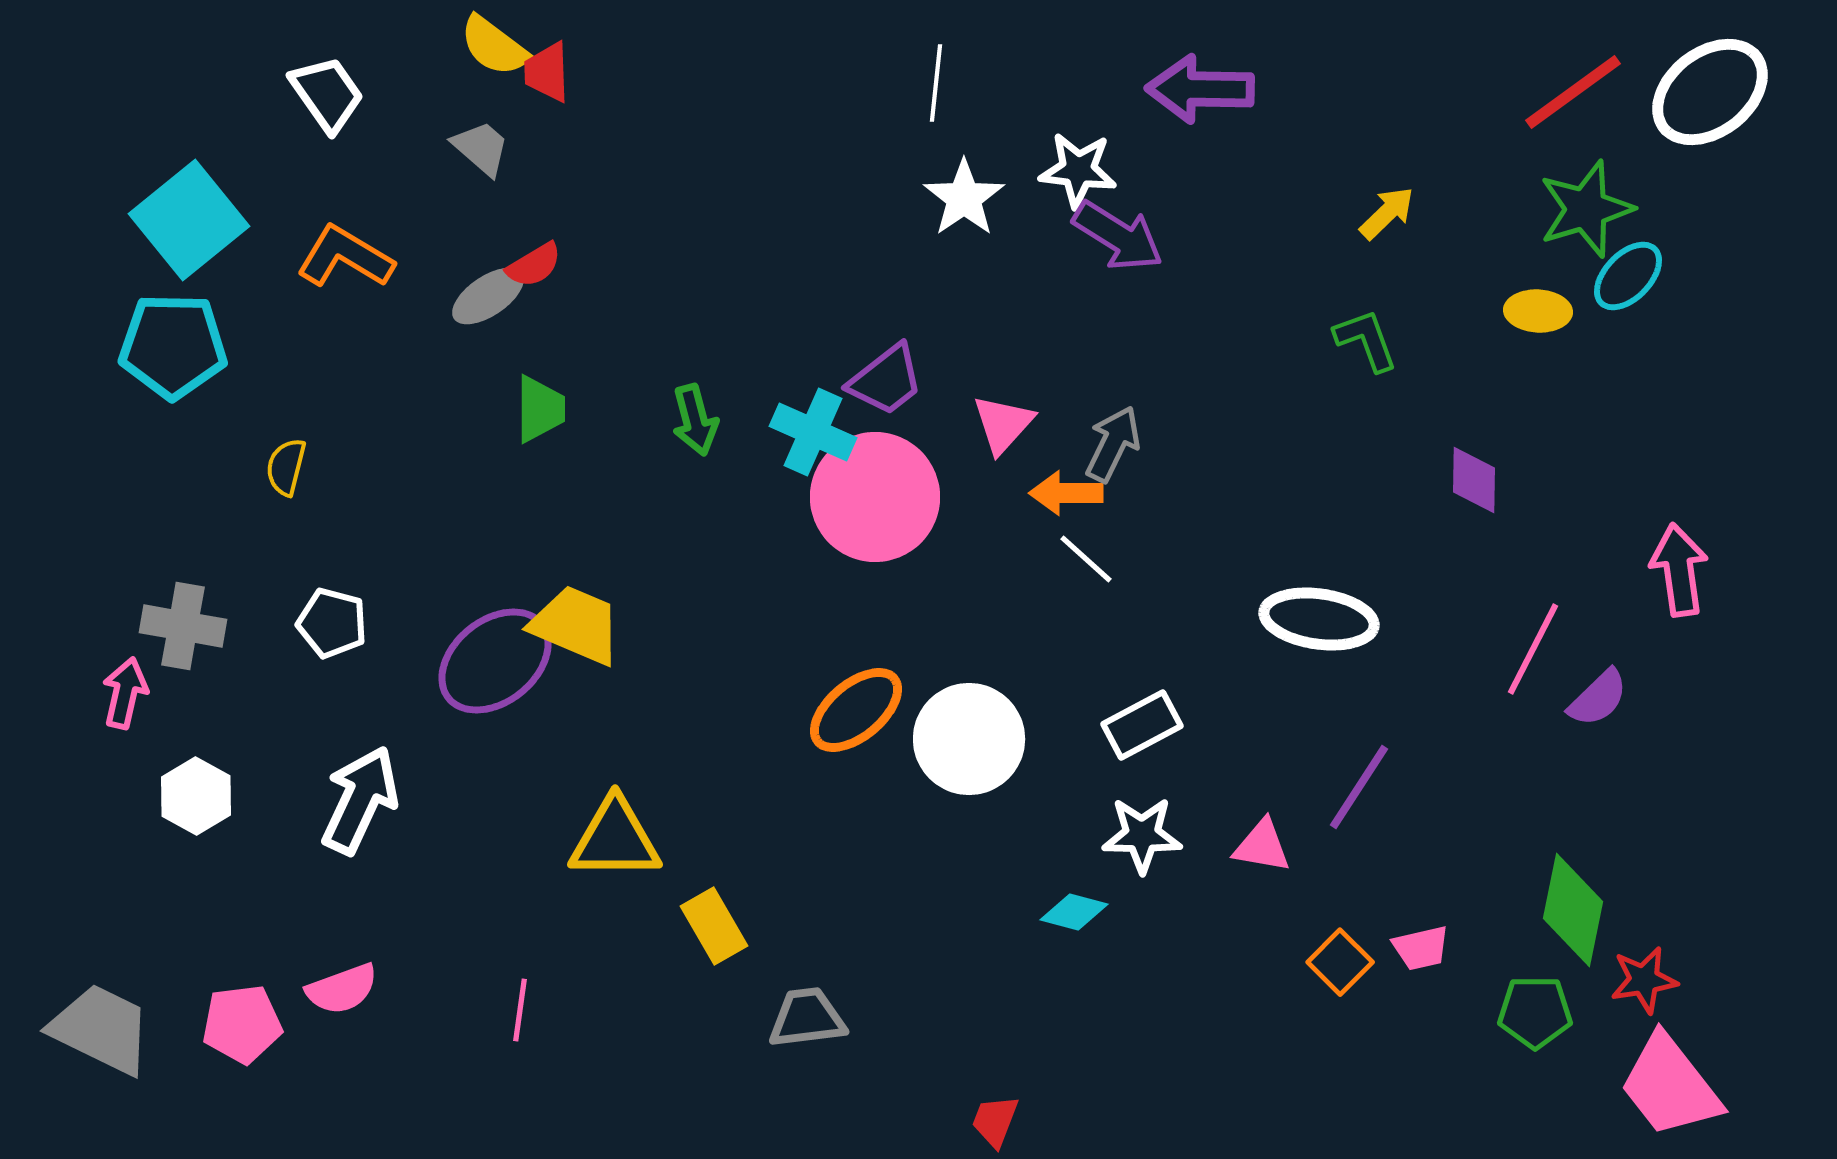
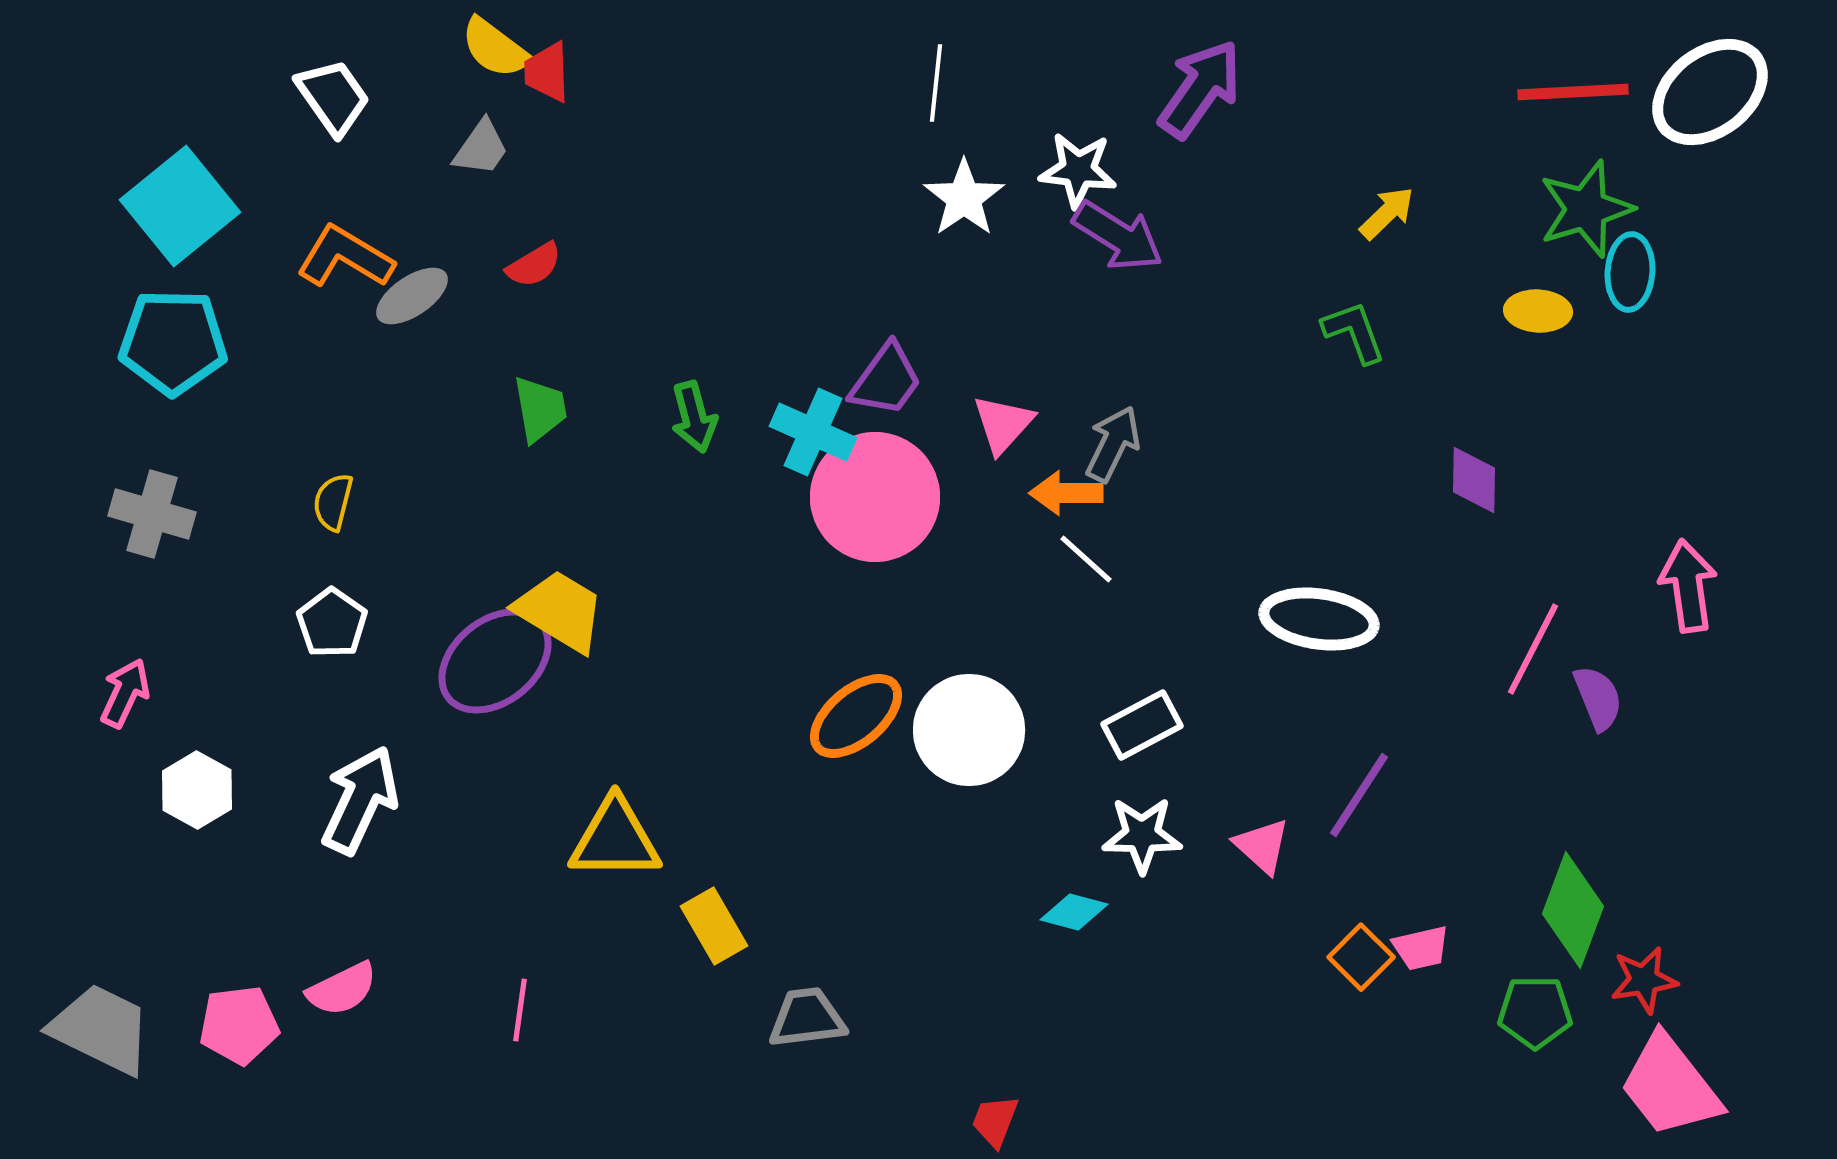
yellow semicircle at (494, 46): moved 1 px right, 2 px down
purple arrow at (1200, 89): rotated 124 degrees clockwise
red line at (1573, 92): rotated 33 degrees clockwise
white trapezoid at (327, 94): moved 6 px right, 3 px down
gray trapezoid at (481, 148): rotated 84 degrees clockwise
cyan square at (189, 220): moved 9 px left, 14 px up
cyan ellipse at (1628, 276): moved 2 px right, 4 px up; rotated 40 degrees counterclockwise
gray ellipse at (488, 296): moved 76 px left
green L-shape at (1366, 340): moved 12 px left, 8 px up
cyan pentagon at (173, 346): moved 4 px up
purple trapezoid at (886, 380): rotated 16 degrees counterclockwise
green trapezoid at (540, 409): rotated 10 degrees counterclockwise
green arrow at (695, 420): moved 1 px left, 3 px up
yellow semicircle at (286, 467): moved 47 px right, 35 px down
pink arrow at (1679, 570): moved 9 px right, 16 px down
white pentagon at (332, 623): rotated 20 degrees clockwise
yellow trapezoid at (576, 625): moved 16 px left, 14 px up; rotated 8 degrees clockwise
gray cross at (183, 626): moved 31 px left, 112 px up; rotated 6 degrees clockwise
pink arrow at (125, 693): rotated 12 degrees clockwise
purple semicircle at (1598, 698): rotated 68 degrees counterclockwise
orange ellipse at (856, 710): moved 6 px down
white circle at (969, 739): moved 9 px up
purple line at (1359, 787): moved 8 px down
white hexagon at (196, 796): moved 1 px right, 6 px up
pink triangle at (1262, 846): rotated 32 degrees clockwise
green diamond at (1573, 910): rotated 9 degrees clockwise
orange square at (1340, 962): moved 21 px right, 5 px up
pink semicircle at (342, 989): rotated 6 degrees counterclockwise
pink pentagon at (242, 1024): moved 3 px left, 1 px down
